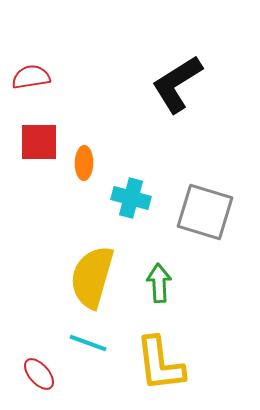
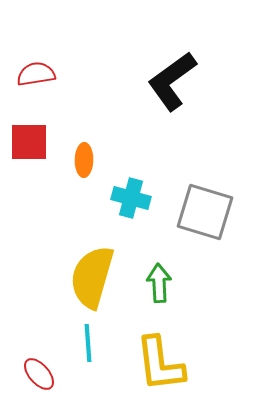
red semicircle: moved 5 px right, 3 px up
black L-shape: moved 5 px left, 3 px up; rotated 4 degrees counterclockwise
red square: moved 10 px left
orange ellipse: moved 3 px up
cyan line: rotated 66 degrees clockwise
